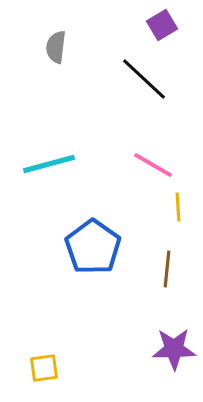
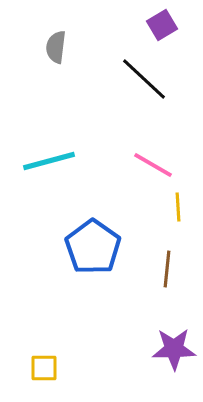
cyan line: moved 3 px up
yellow square: rotated 8 degrees clockwise
